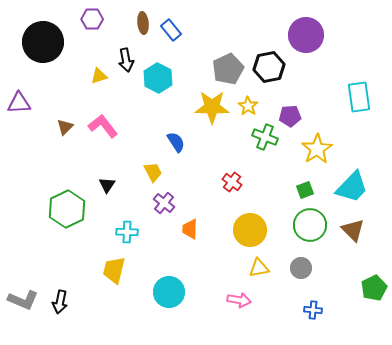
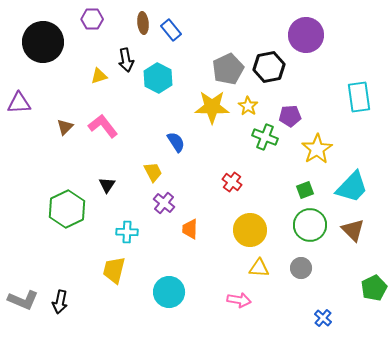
yellow triangle at (259, 268): rotated 15 degrees clockwise
blue cross at (313, 310): moved 10 px right, 8 px down; rotated 36 degrees clockwise
